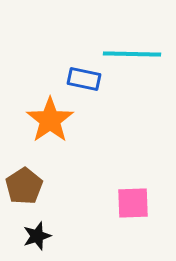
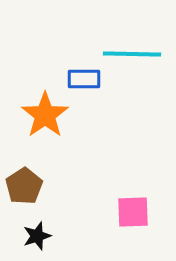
blue rectangle: rotated 12 degrees counterclockwise
orange star: moved 5 px left, 5 px up
pink square: moved 9 px down
